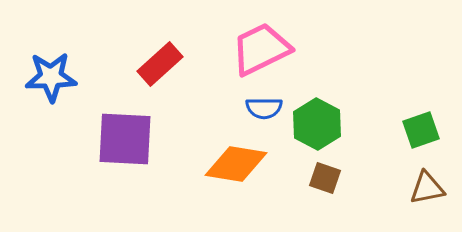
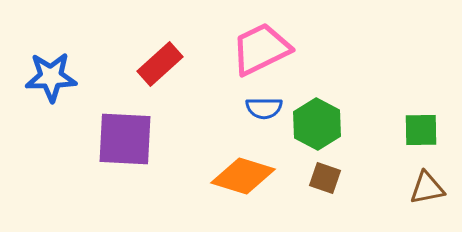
green square: rotated 18 degrees clockwise
orange diamond: moved 7 px right, 12 px down; rotated 8 degrees clockwise
